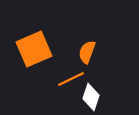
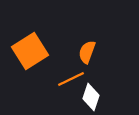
orange square: moved 4 px left, 2 px down; rotated 9 degrees counterclockwise
